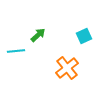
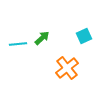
green arrow: moved 4 px right, 3 px down
cyan line: moved 2 px right, 7 px up
